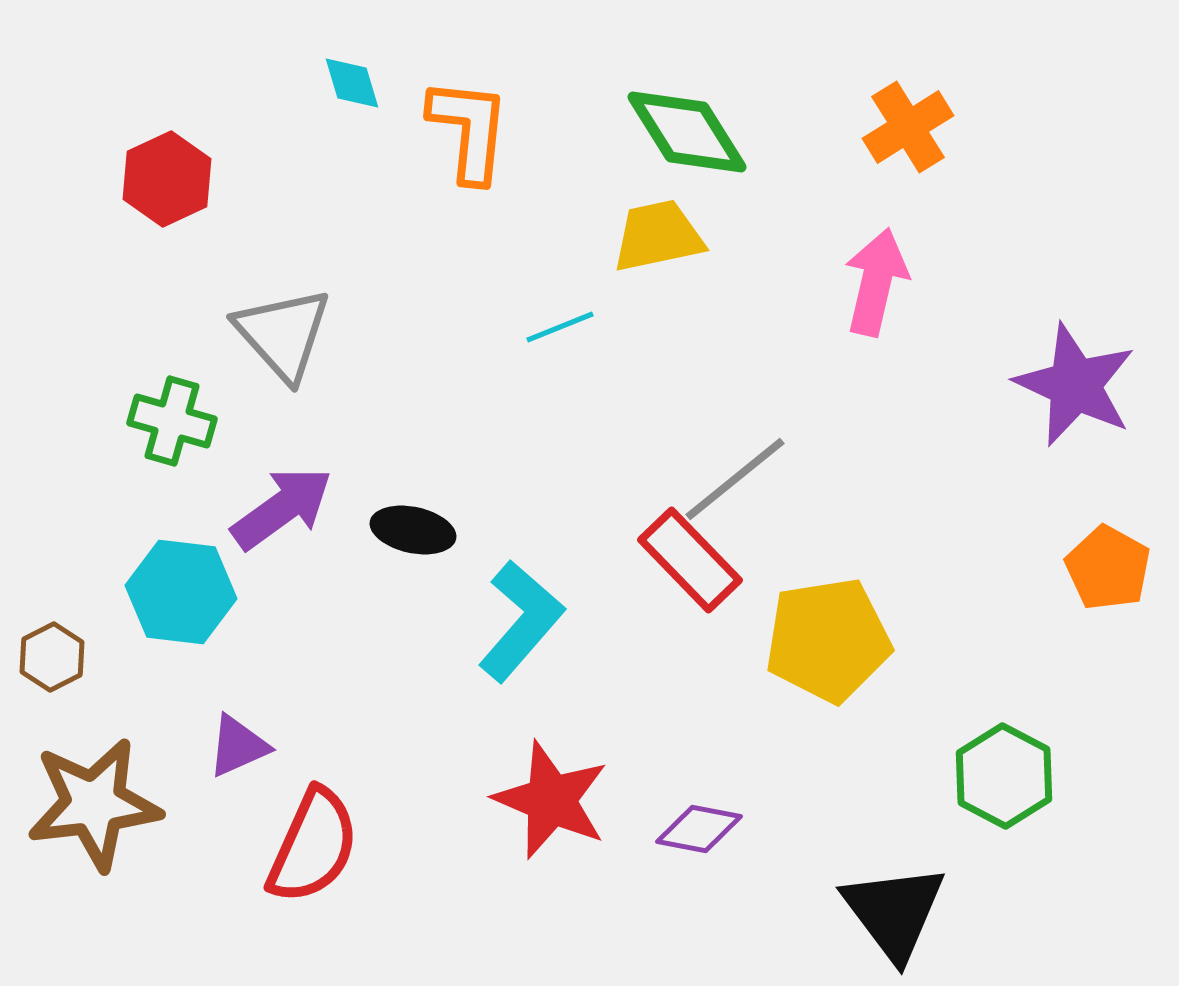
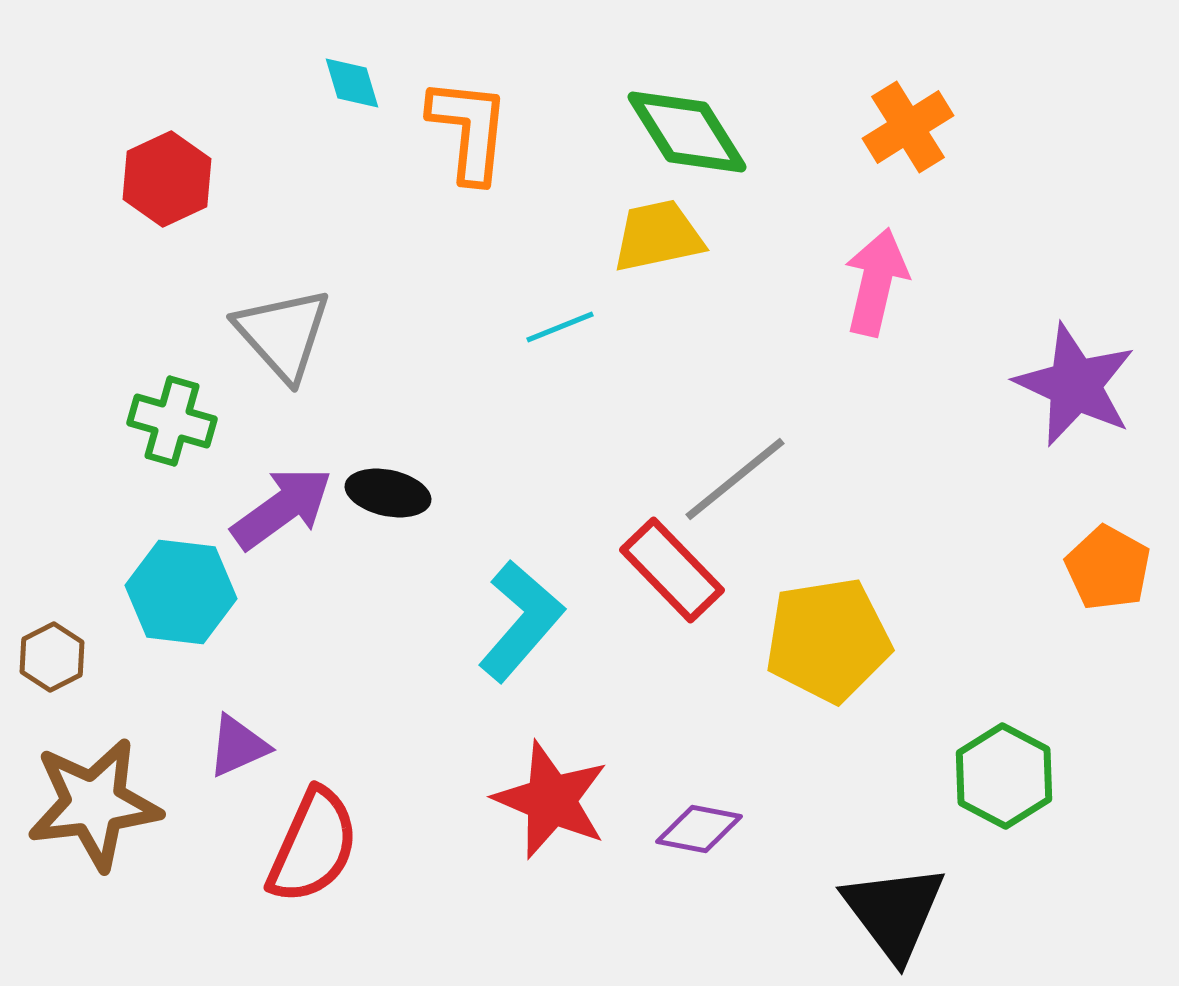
black ellipse: moved 25 px left, 37 px up
red rectangle: moved 18 px left, 10 px down
